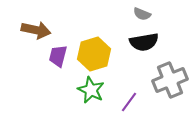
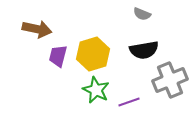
brown arrow: moved 1 px right, 1 px up
black semicircle: moved 8 px down
yellow hexagon: moved 1 px left
green star: moved 5 px right
purple line: rotated 35 degrees clockwise
